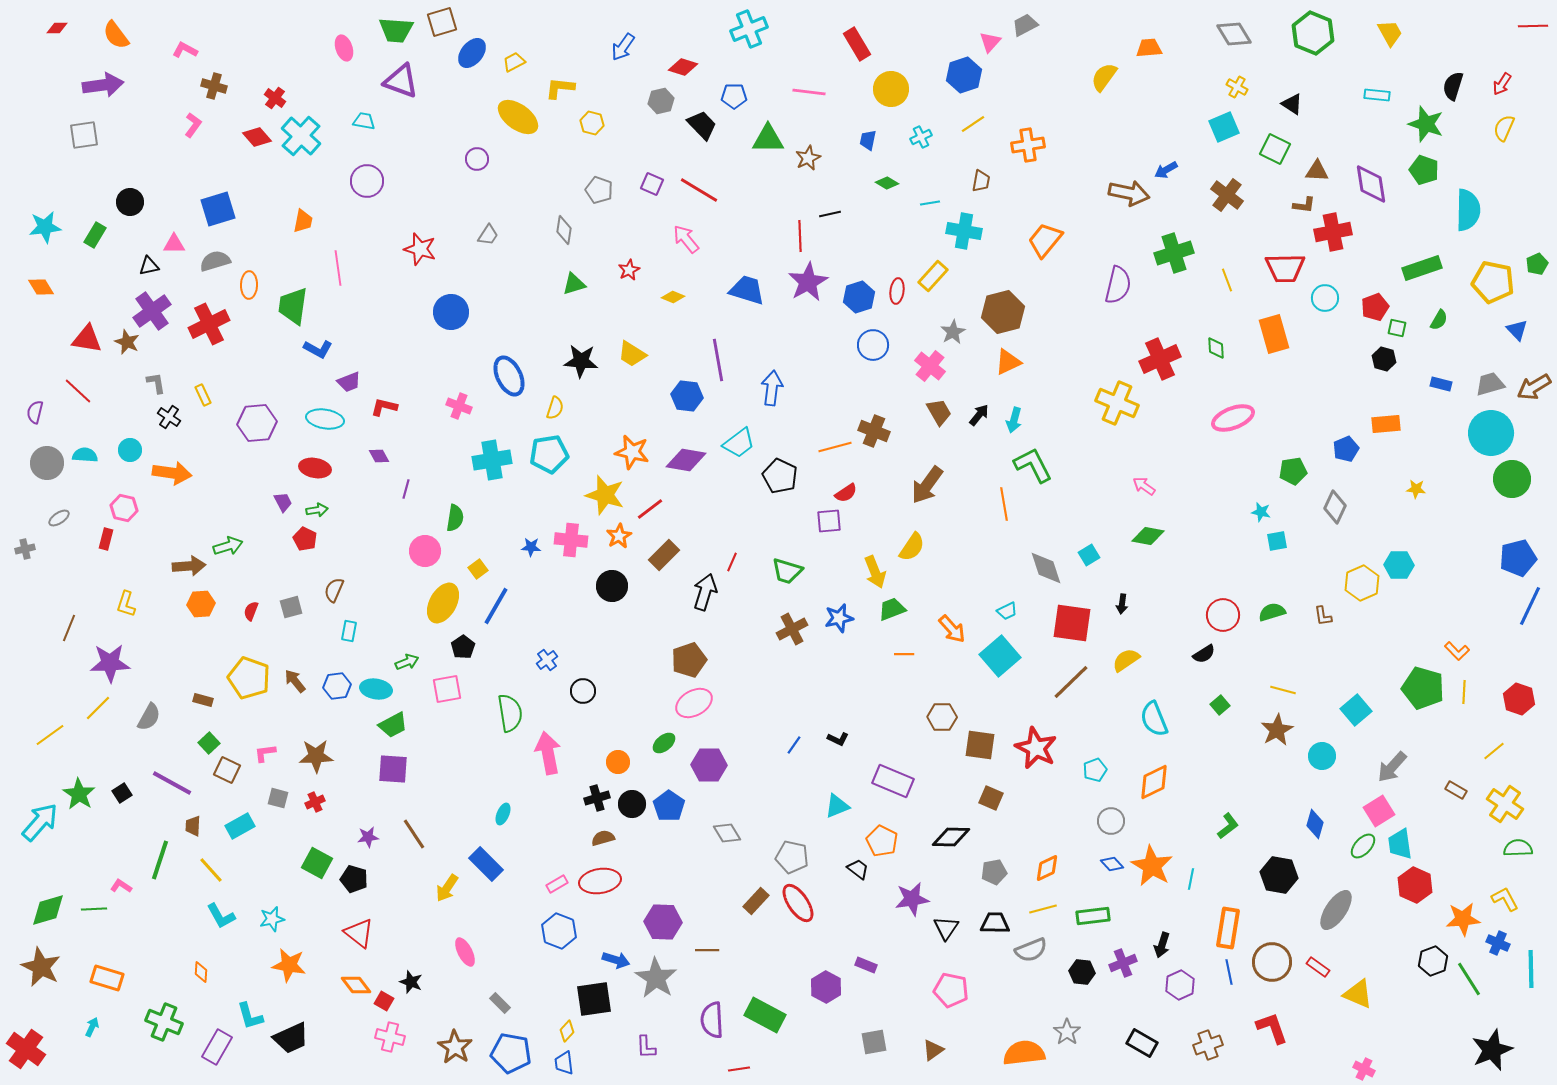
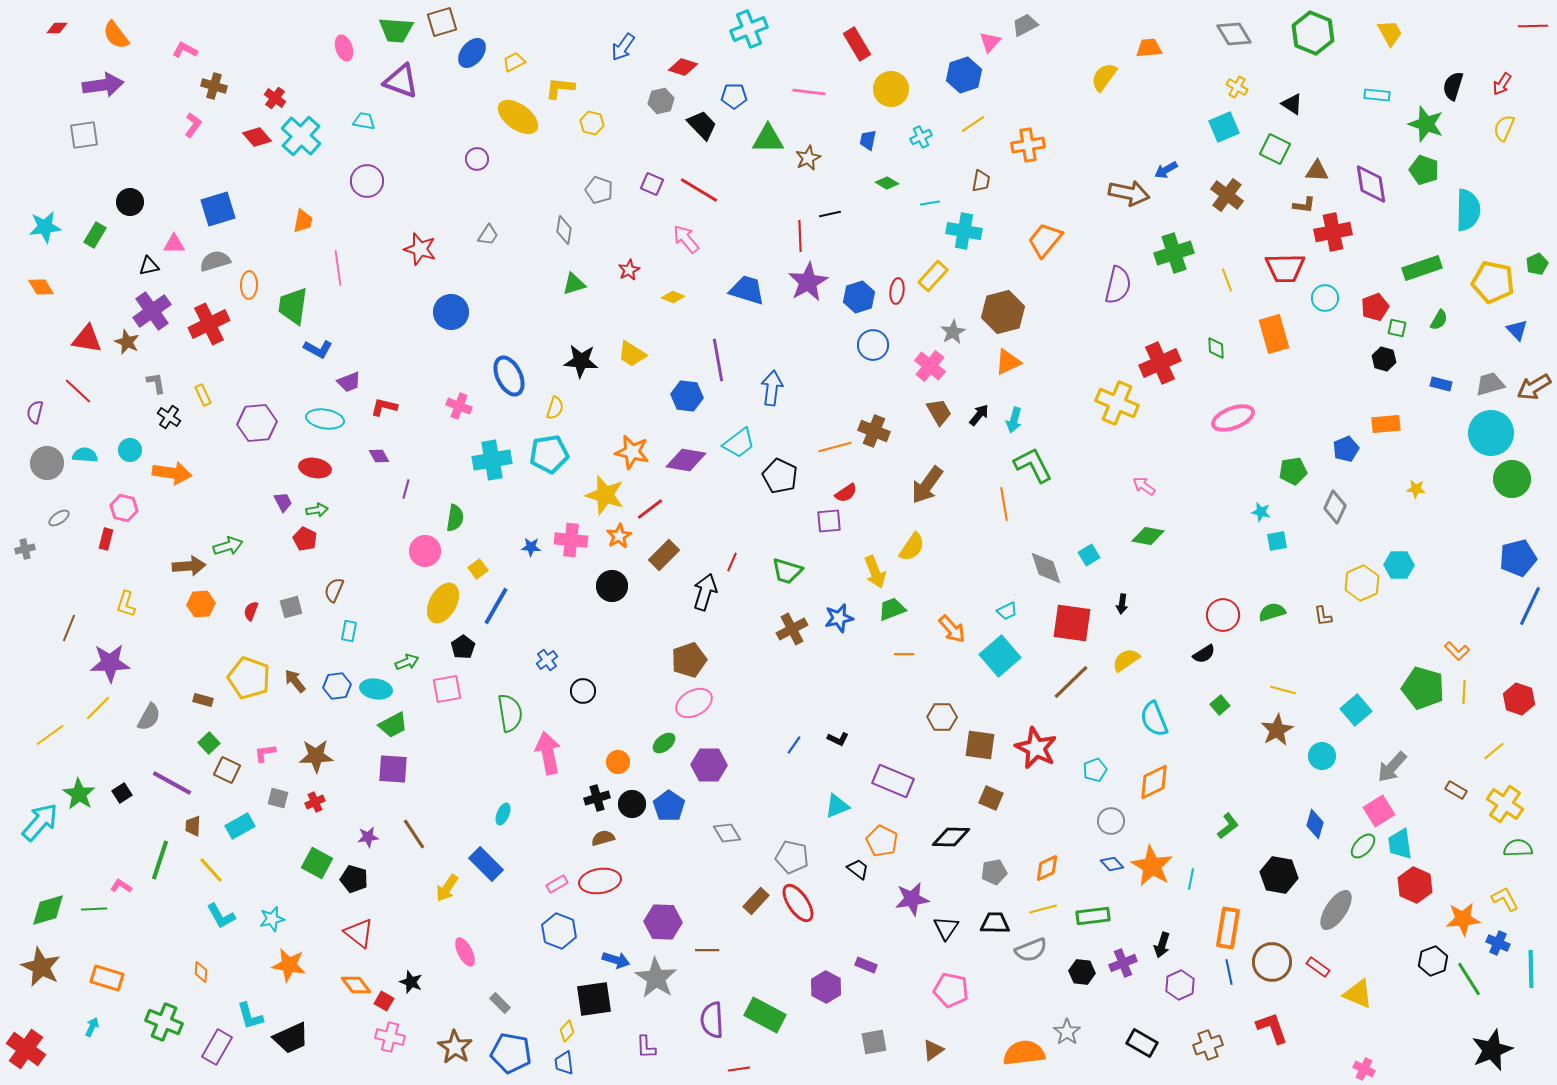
red cross at (1160, 359): moved 4 px down
